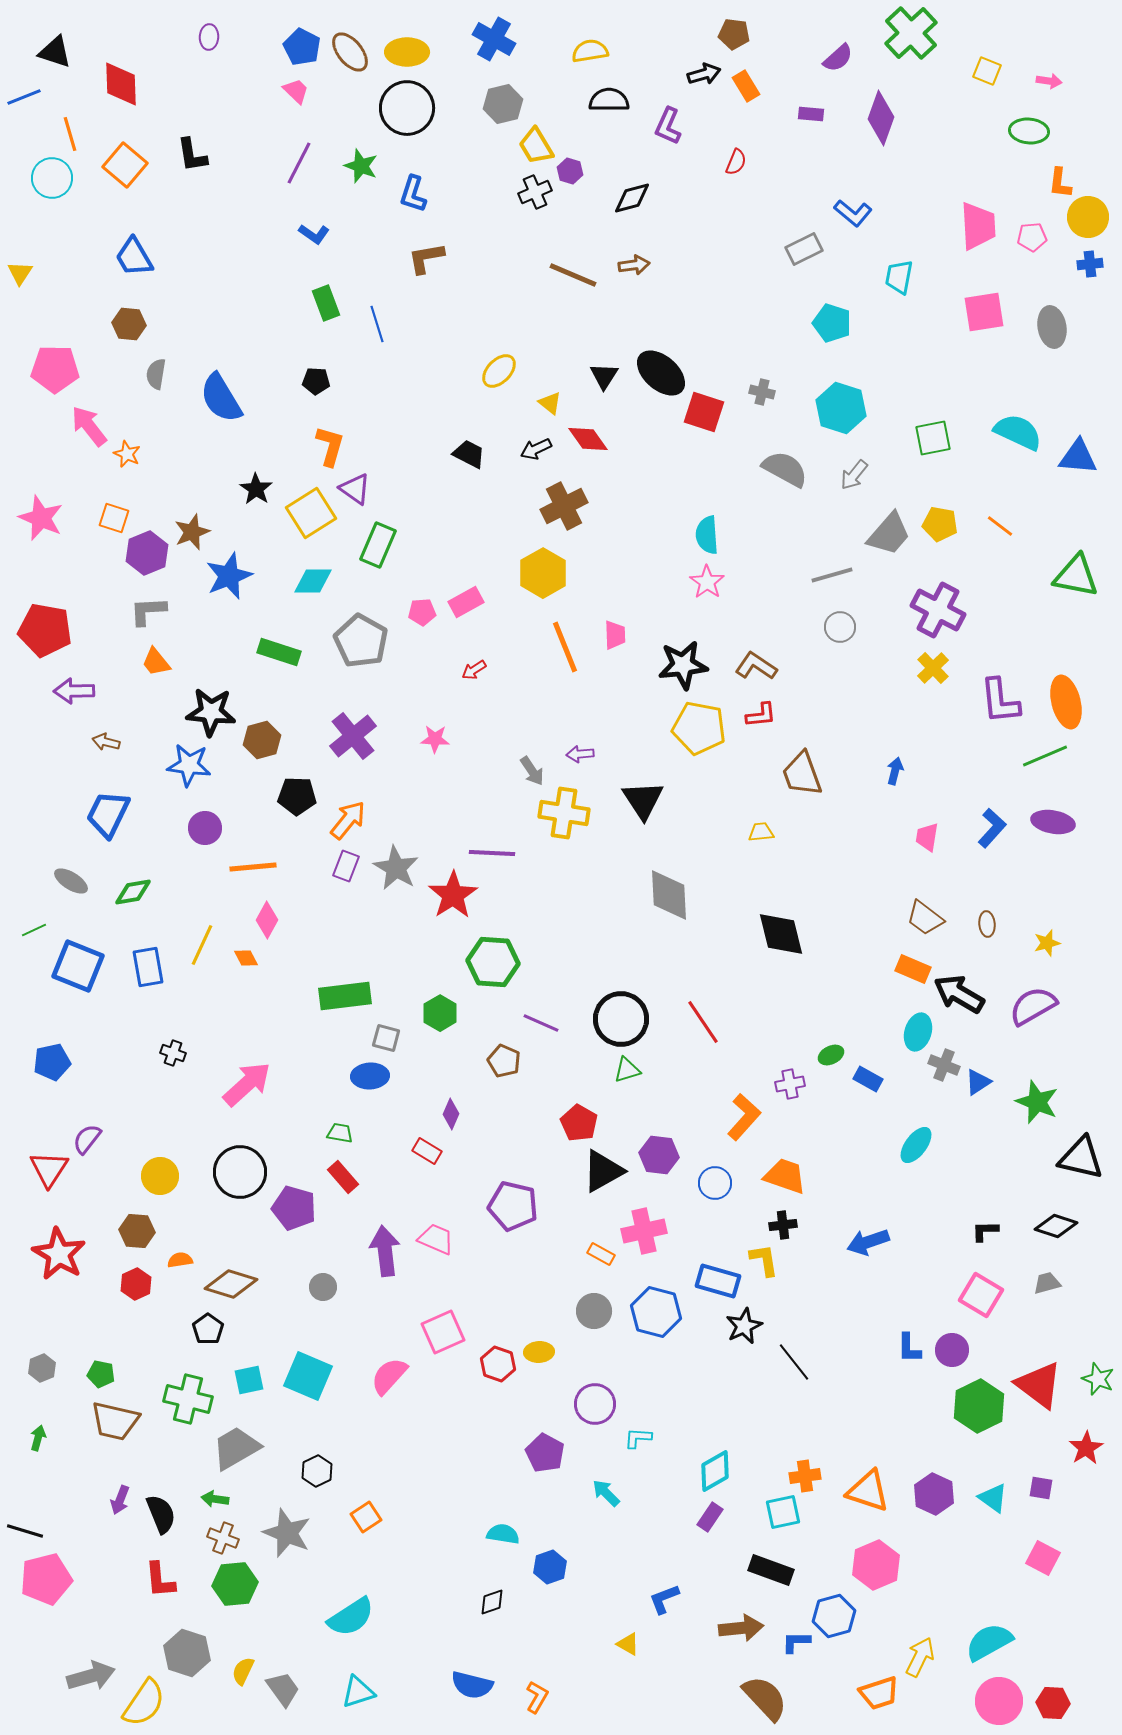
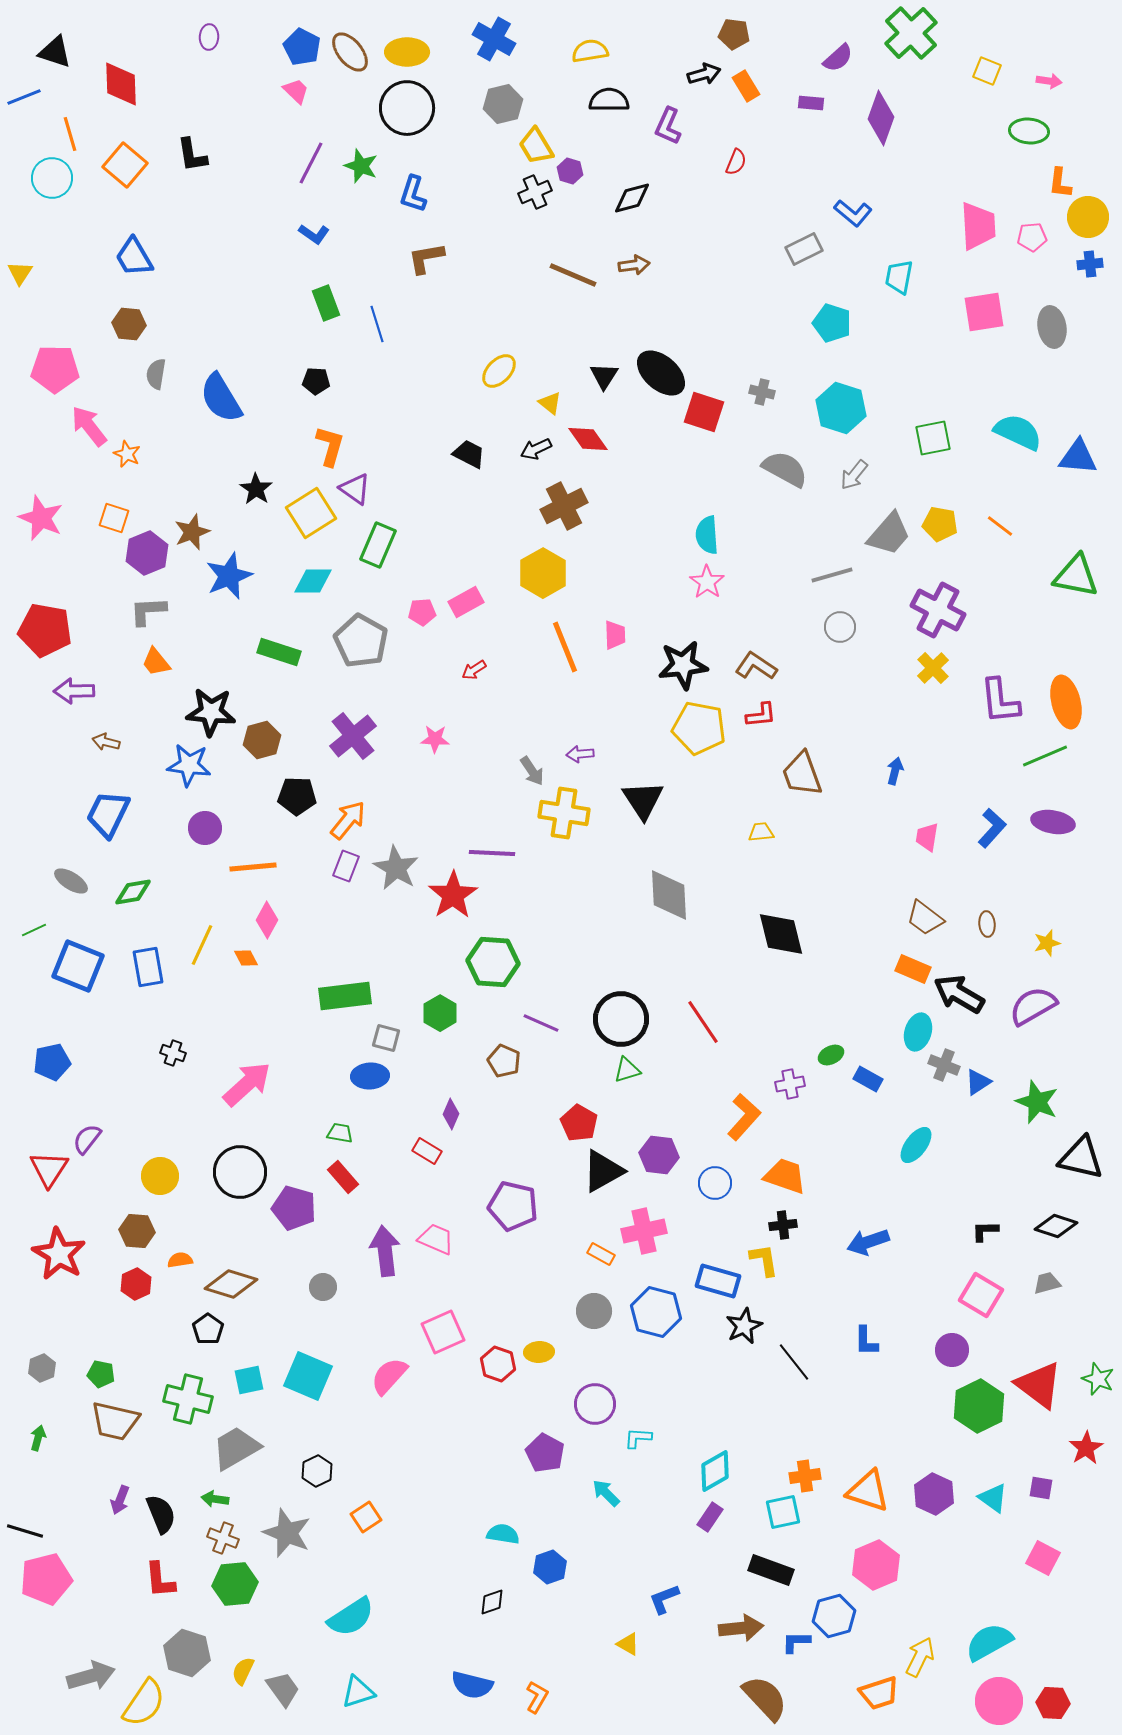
purple rectangle at (811, 114): moved 11 px up
purple line at (299, 163): moved 12 px right
blue L-shape at (909, 1348): moved 43 px left, 7 px up
